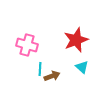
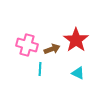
red star: rotated 15 degrees counterclockwise
cyan triangle: moved 4 px left, 6 px down; rotated 16 degrees counterclockwise
brown arrow: moved 27 px up
